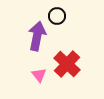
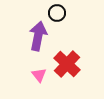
black circle: moved 3 px up
purple arrow: moved 1 px right
